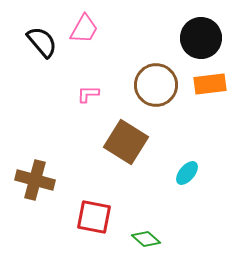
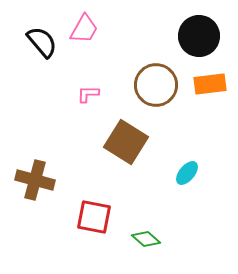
black circle: moved 2 px left, 2 px up
